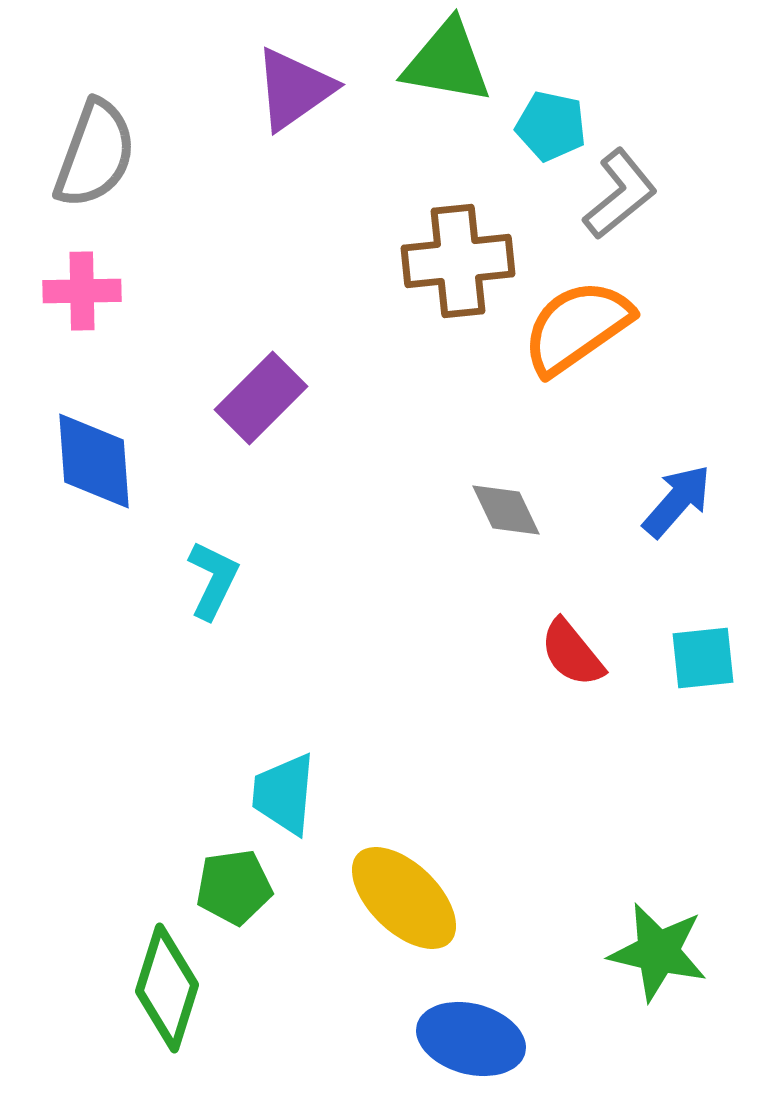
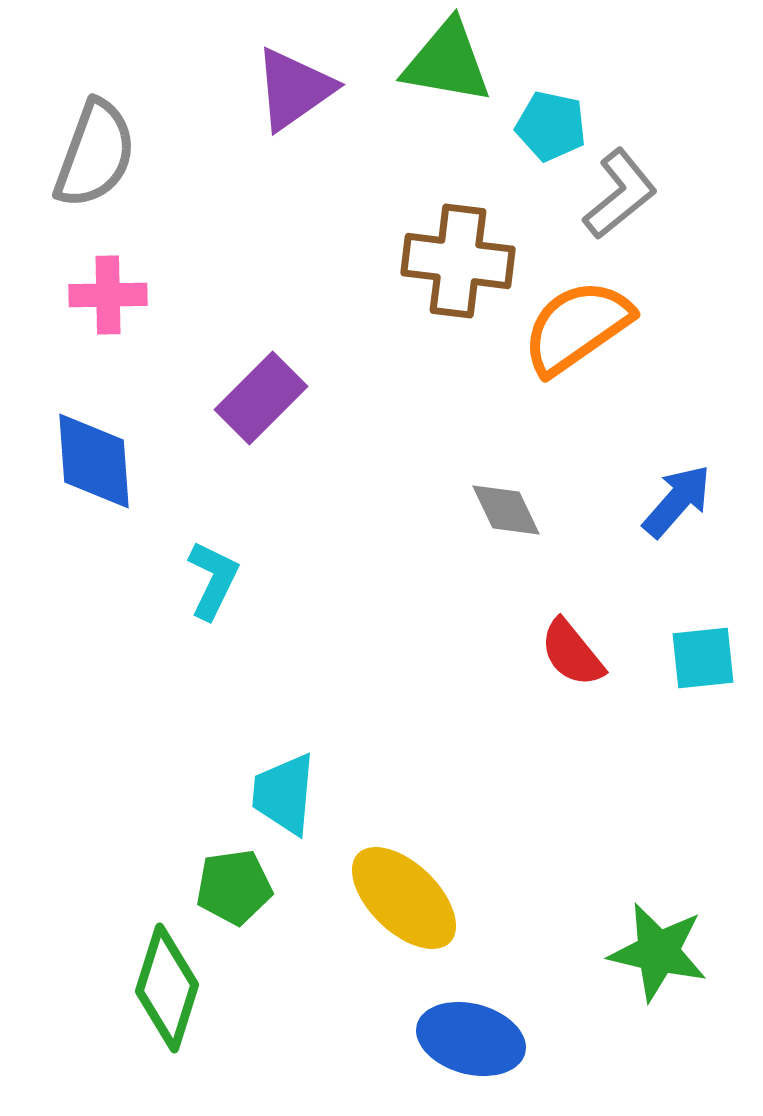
brown cross: rotated 13 degrees clockwise
pink cross: moved 26 px right, 4 px down
